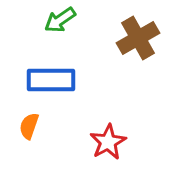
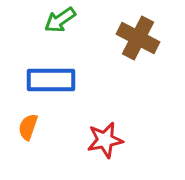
brown cross: rotated 33 degrees counterclockwise
orange semicircle: moved 1 px left, 1 px down
red star: moved 3 px left, 2 px up; rotated 18 degrees clockwise
